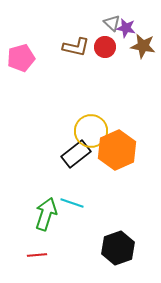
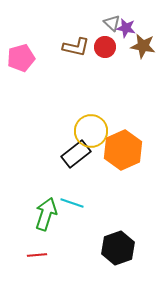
orange hexagon: moved 6 px right
